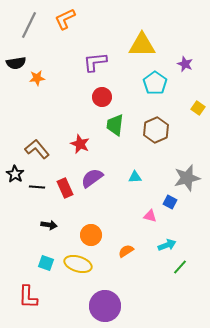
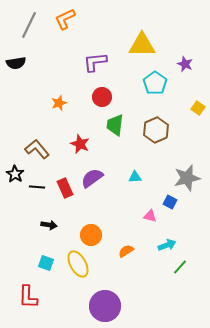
orange star: moved 22 px right, 25 px down; rotated 14 degrees counterclockwise
yellow ellipse: rotated 44 degrees clockwise
